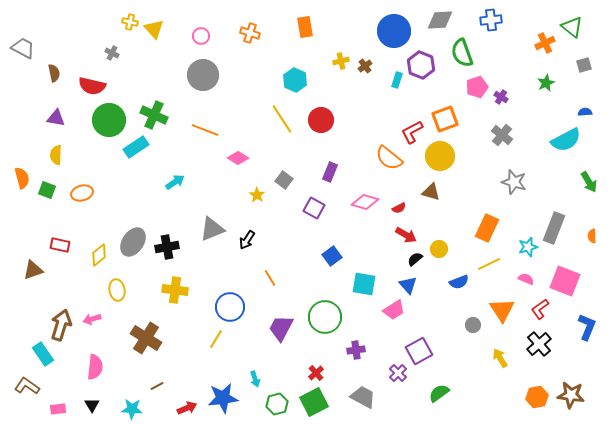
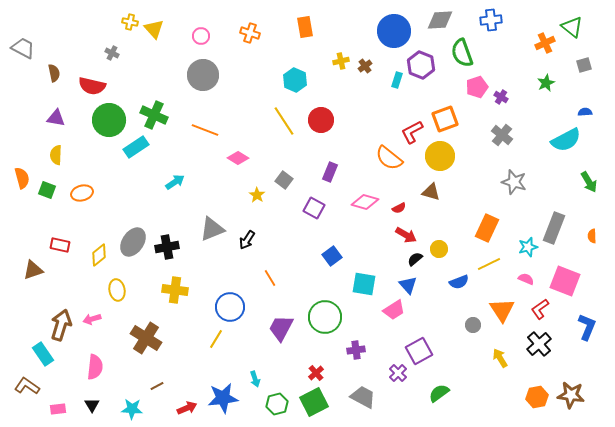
yellow line at (282, 119): moved 2 px right, 2 px down
